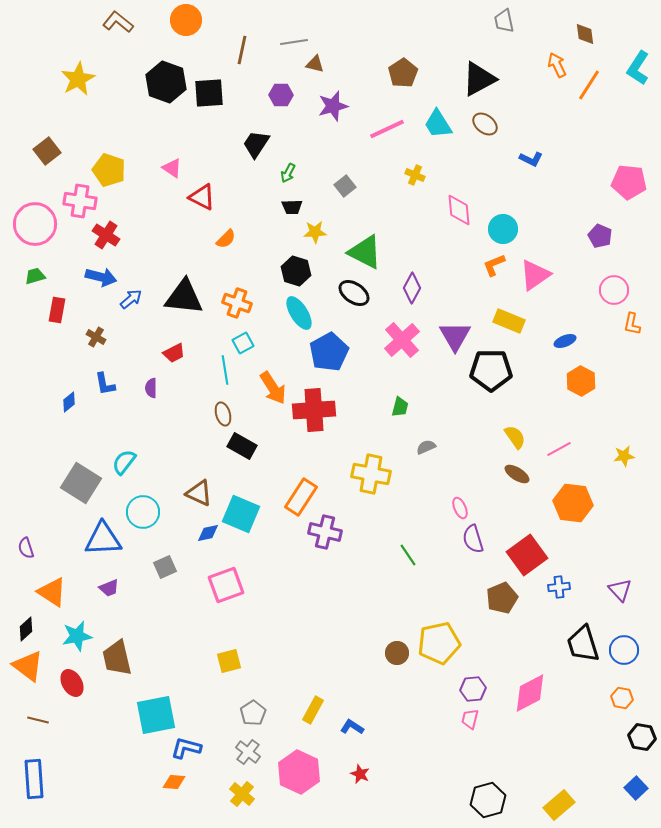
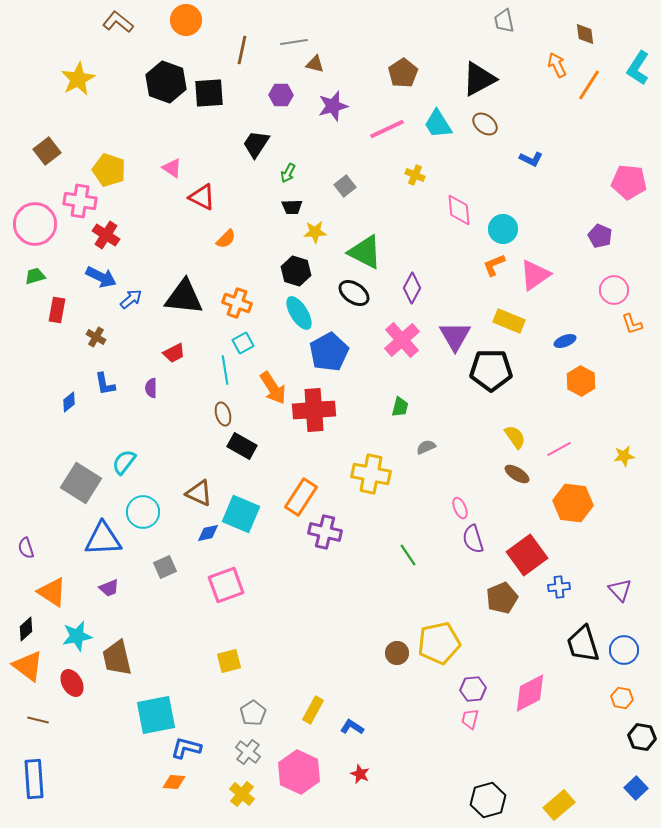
blue arrow at (101, 277): rotated 12 degrees clockwise
orange L-shape at (632, 324): rotated 30 degrees counterclockwise
